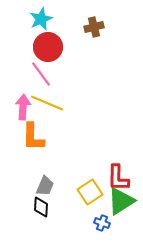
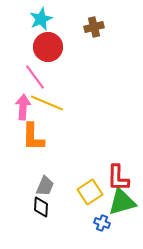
pink line: moved 6 px left, 3 px down
green triangle: moved 1 px right, 1 px down; rotated 16 degrees clockwise
